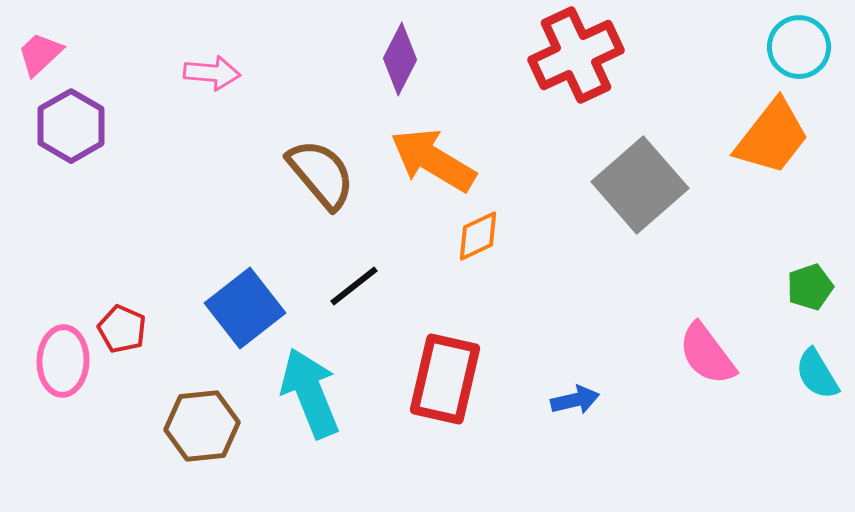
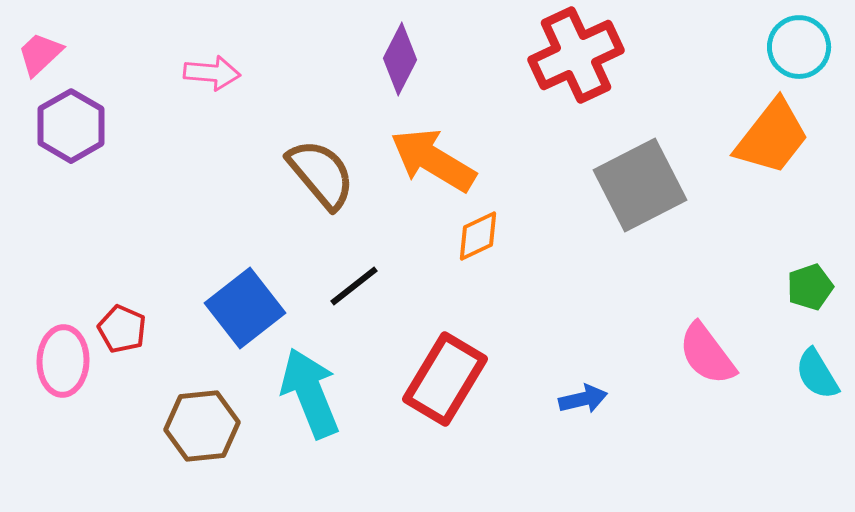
gray square: rotated 14 degrees clockwise
red rectangle: rotated 18 degrees clockwise
blue arrow: moved 8 px right, 1 px up
